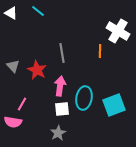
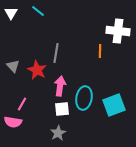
white triangle: rotated 32 degrees clockwise
white cross: rotated 25 degrees counterclockwise
gray line: moved 6 px left; rotated 18 degrees clockwise
